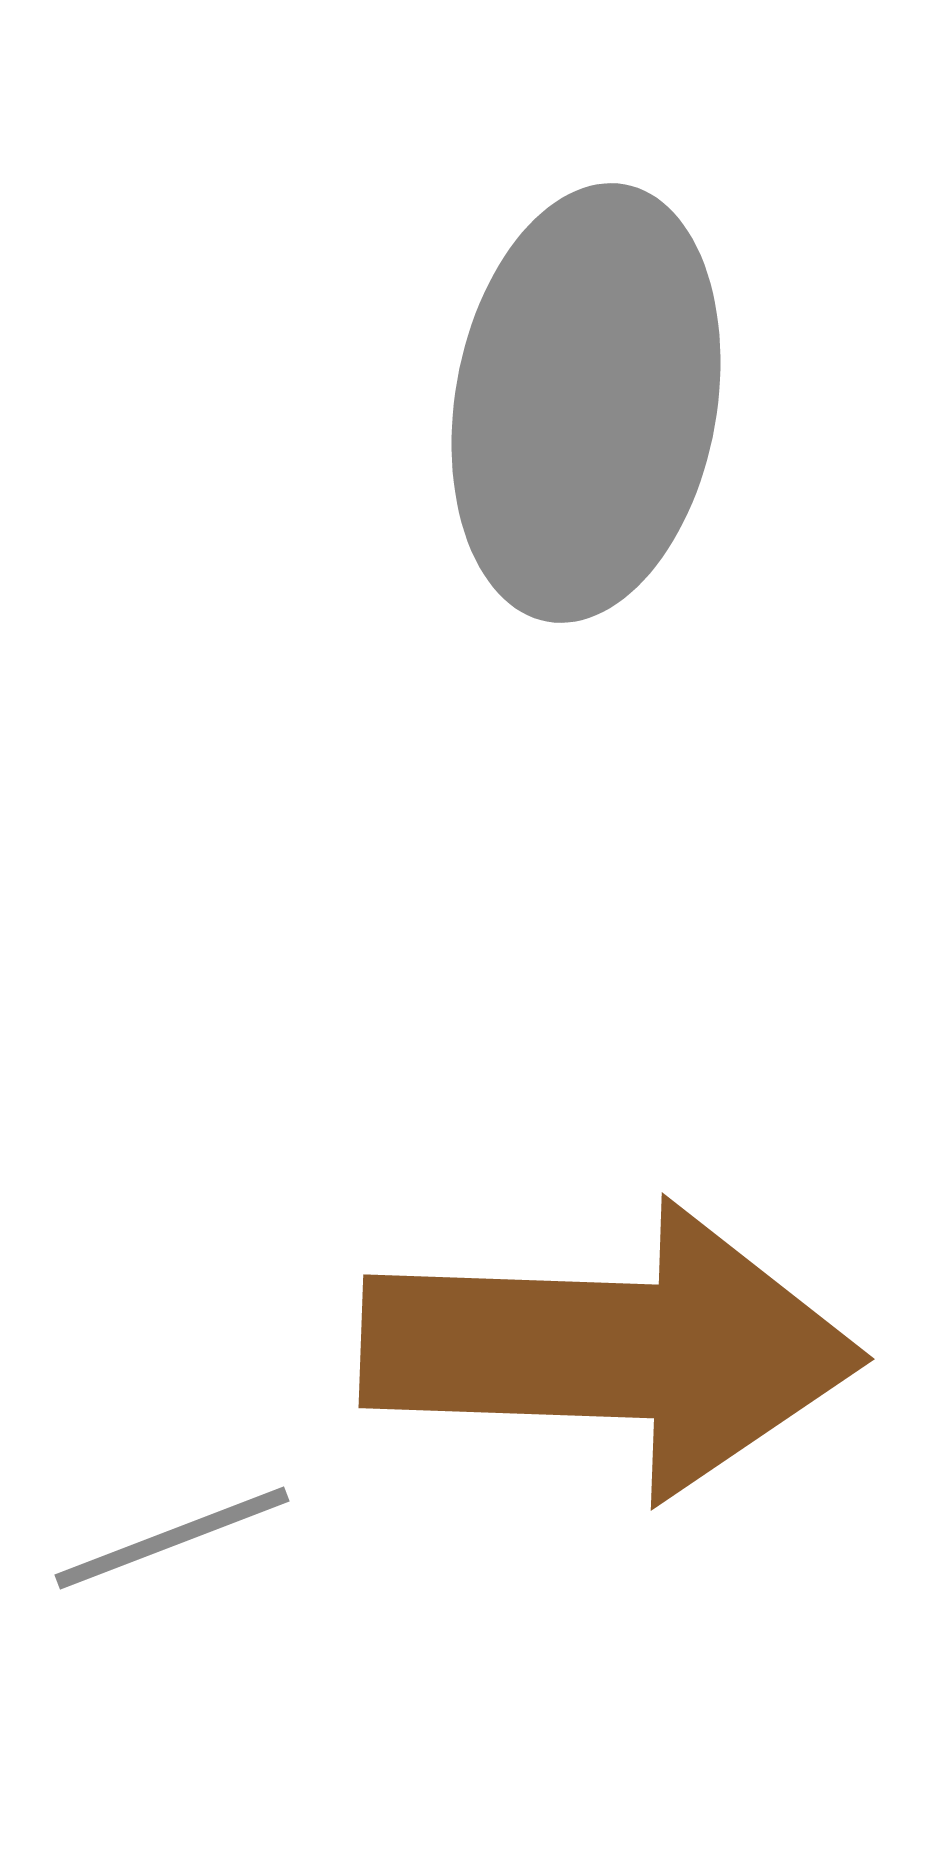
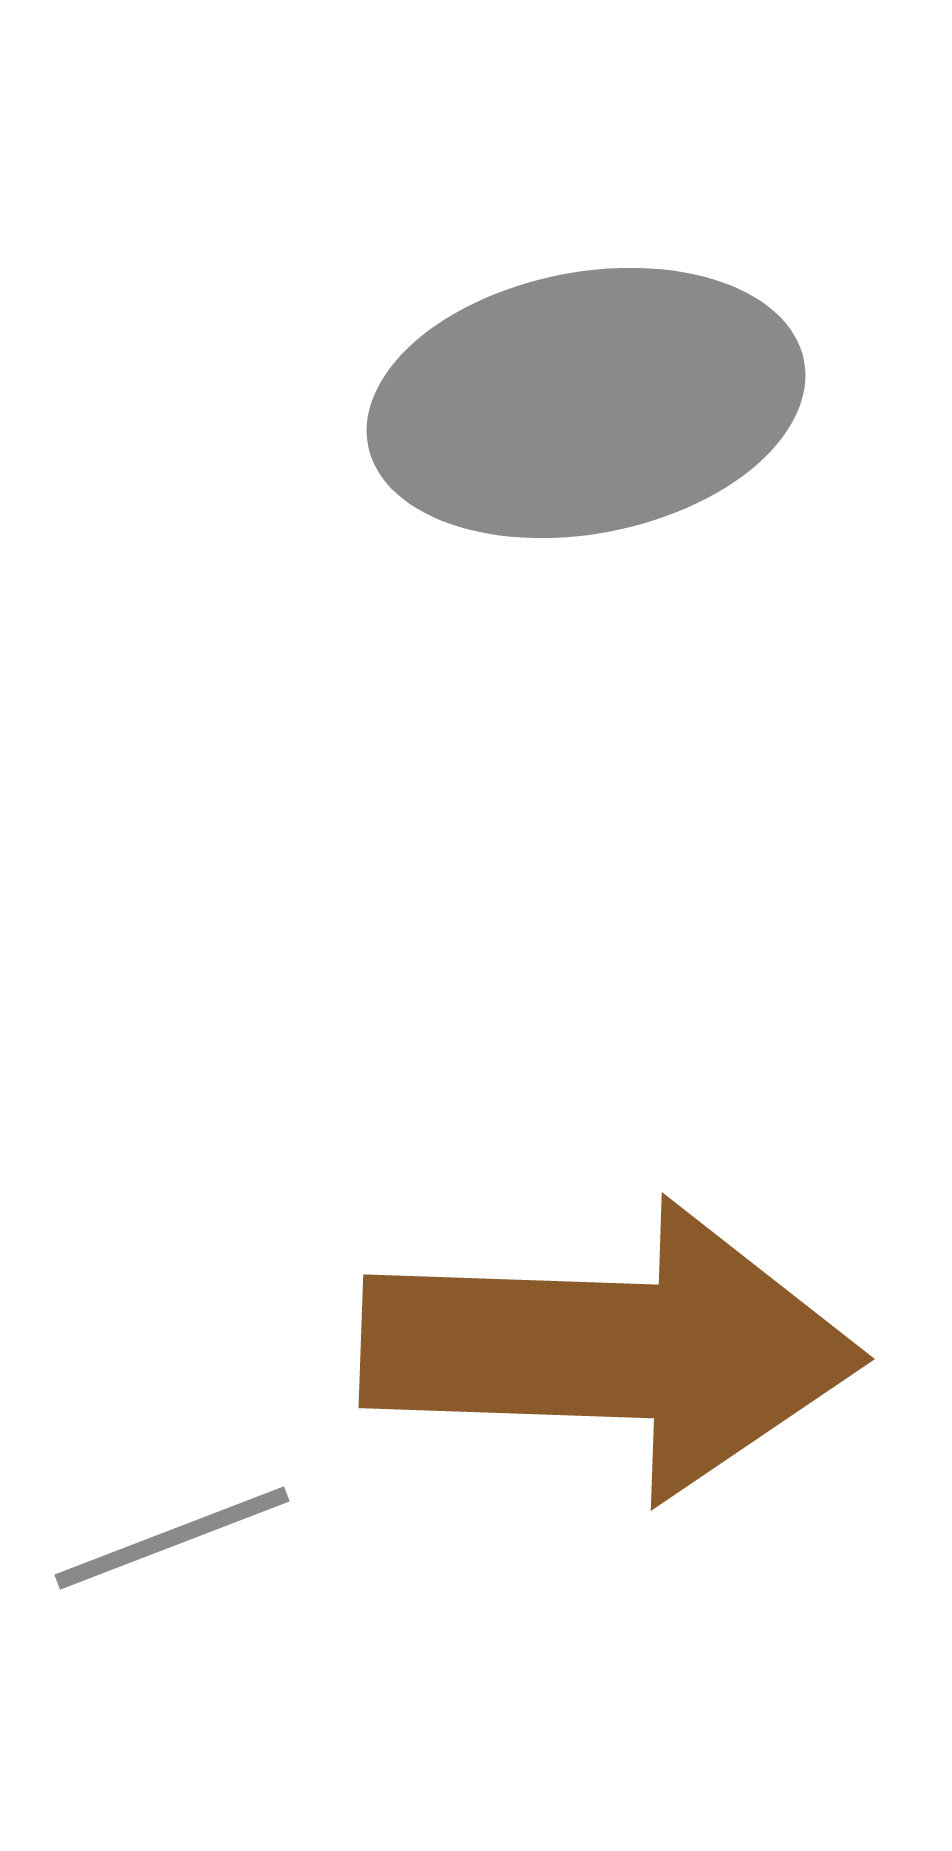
gray ellipse: rotated 69 degrees clockwise
